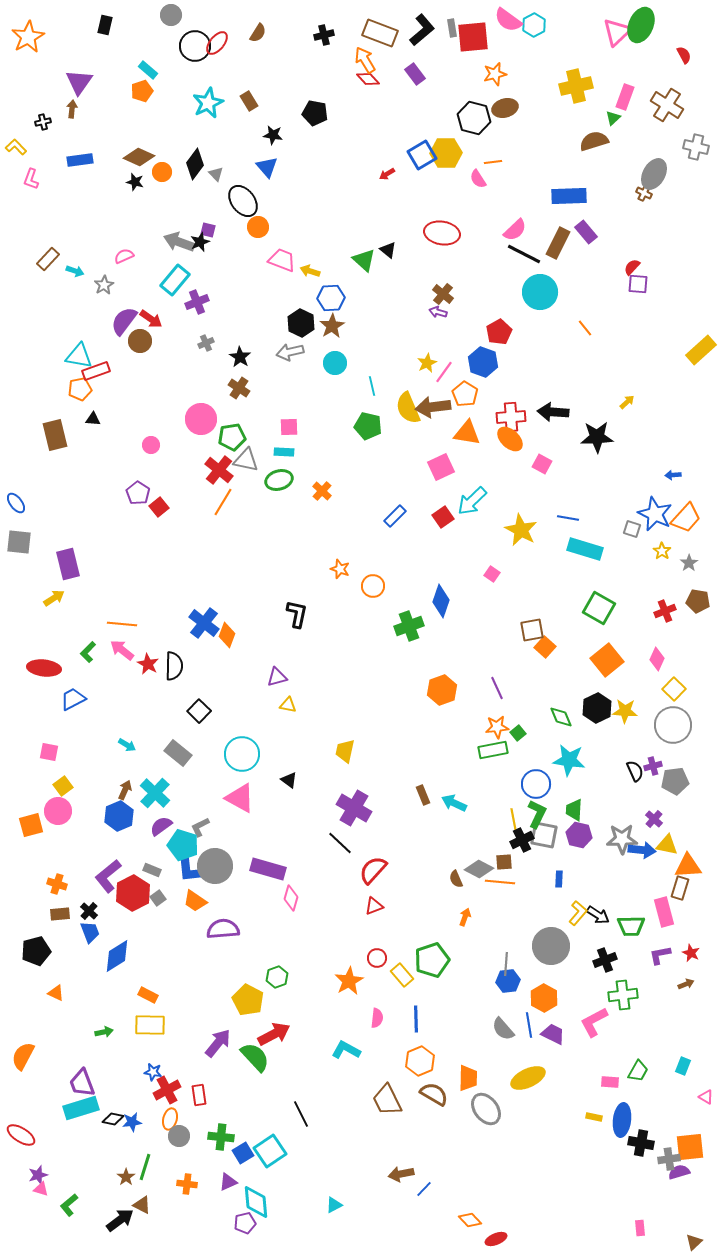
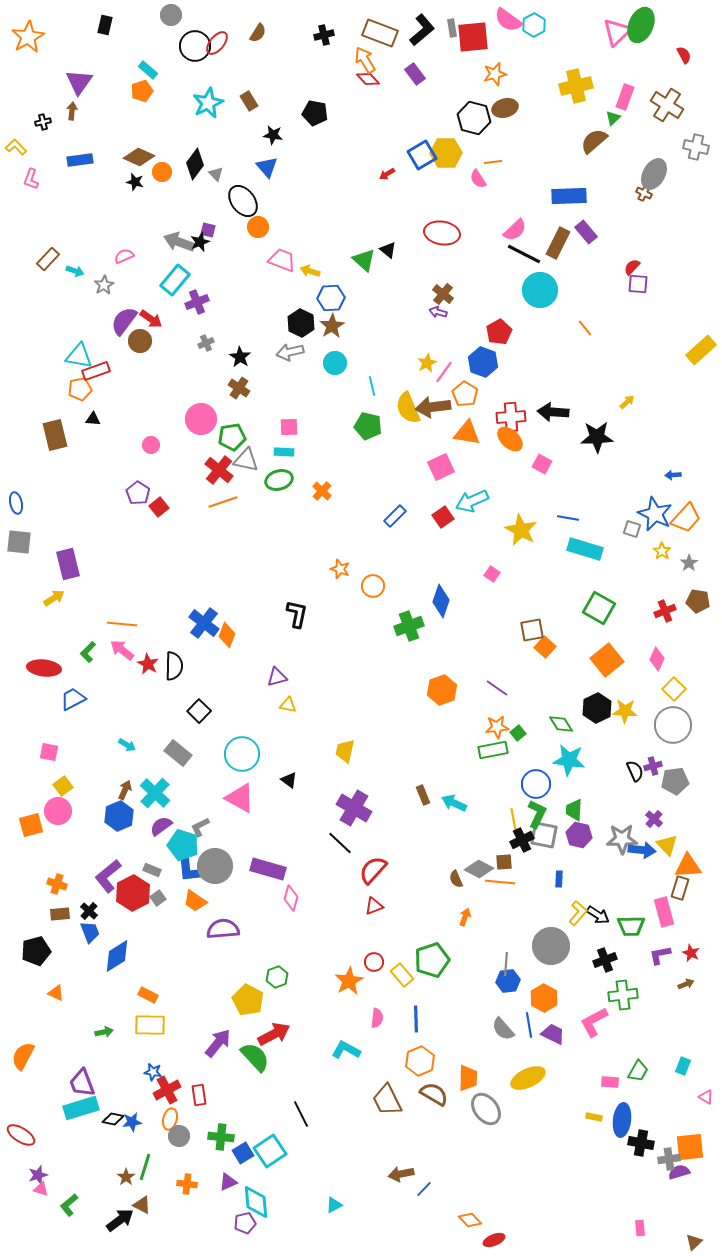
brown arrow at (72, 109): moved 2 px down
brown semicircle at (594, 141): rotated 24 degrees counterclockwise
cyan circle at (540, 292): moved 2 px up
cyan arrow at (472, 501): rotated 20 degrees clockwise
orange line at (223, 502): rotated 40 degrees clockwise
blue ellipse at (16, 503): rotated 25 degrees clockwise
purple line at (497, 688): rotated 30 degrees counterclockwise
green diamond at (561, 717): moved 7 px down; rotated 10 degrees counterclockwise
yellow triangle at (667, 845): rotated 35 degrees clockwise
red circle at (377, 958): moved 3 px left, 4 px down
red ellipse at (496, 1239): moved 2 px left, 1 px down
